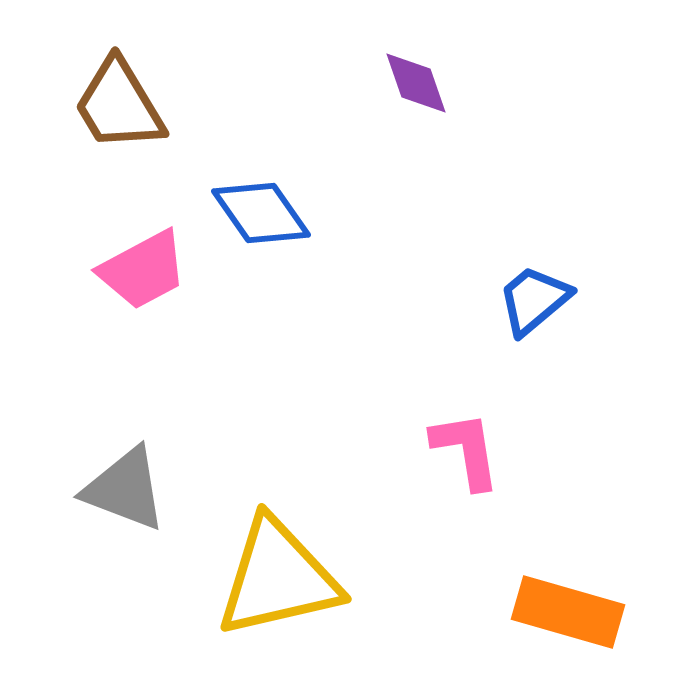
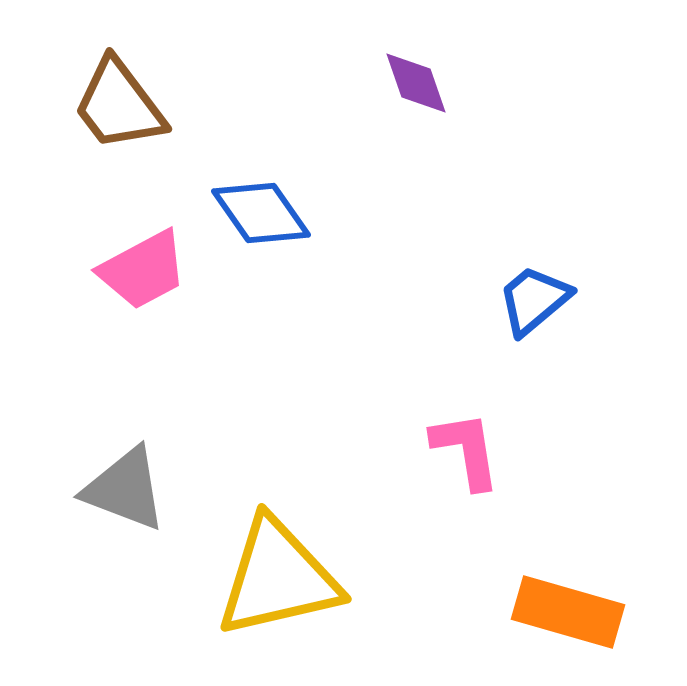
brown trapezoid: rotated 6 degrees counterclockwise
